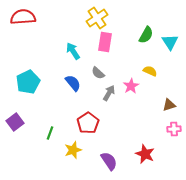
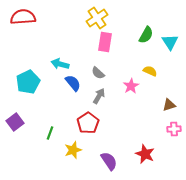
cyan arrow: moved 13 px left, 13 px down; rotated 42 degrees counterclockwise
gray arrow: moved 10 px left, 3 px down
